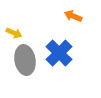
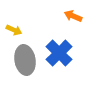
yellow arrow: moved 3 px up
